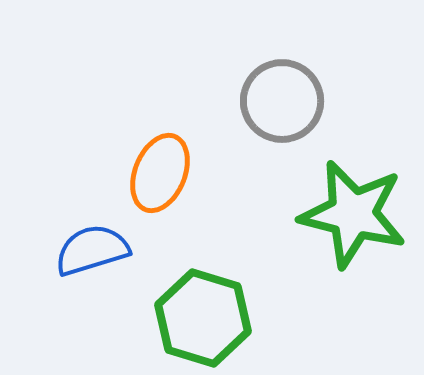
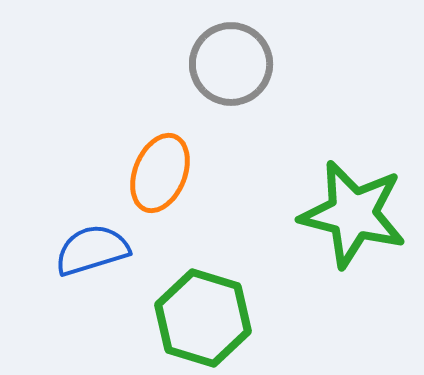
gray circle: moved 51 px left, 37 px up
